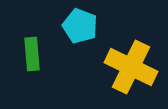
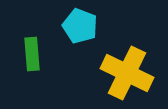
yellow cross: moved 4 px left, 6 px down
